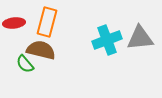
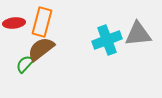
orange rectangle: moved 5 px left
gray triangle: moved 2 px left, 4 px up
brown semicircle: moved 1 px up; rotated 52 degrees counterclockwise
green semicircle: rotated 84 degrees clockwise
